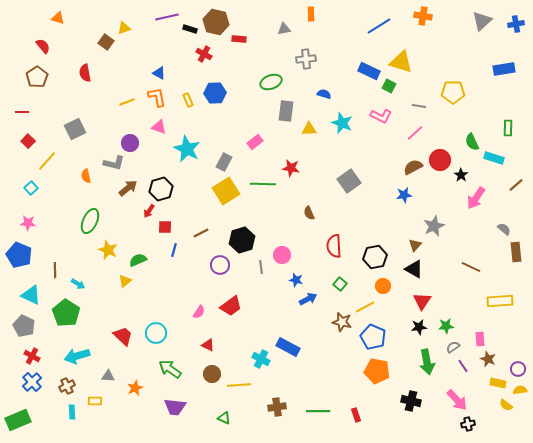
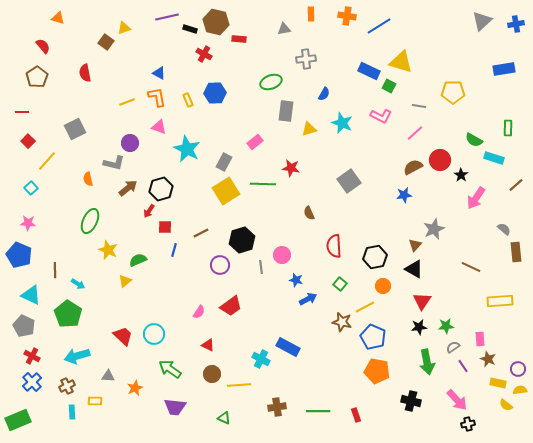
orange cross at (423, 16): moved 76 px left
blue semicircle at (324, 94): rotated 104 degrees clockwise
yellow triangle at (309, 129): rotated 14 degrees counterclockwise
green semicircle at (472, 142): moved 2 px right, 2 px up; rotated 36 degrees counterclockwise
orange semicircle at (86, 176): moved 2 px right, 3 px down
gray star at (434, 226): moved 3 px down
green pentagon at (66, 313): moved 2 px right, 1 px down
cyan circle at (156, 333): moved 2 px left, 1 px down
